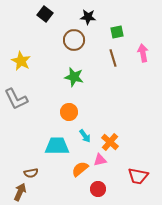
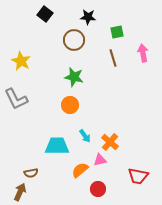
orange circle: moved 1 px right, 7 px up
orange semicircle: moved 1 px down
